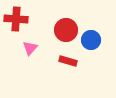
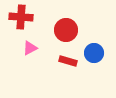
red cross: moved 5 px right, 2 px up
blue circle: moved 3 px right, 13 px down
pink triangle: rotated 21 degrees clockwise
